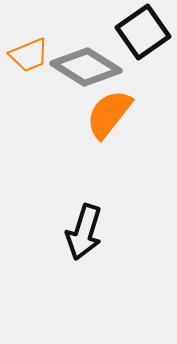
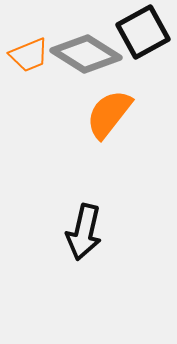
black square: rotated 6 degrees clockwise
gray diamond: moved 13 px up
black arrow: rotated 4 degrees counterclockwise
